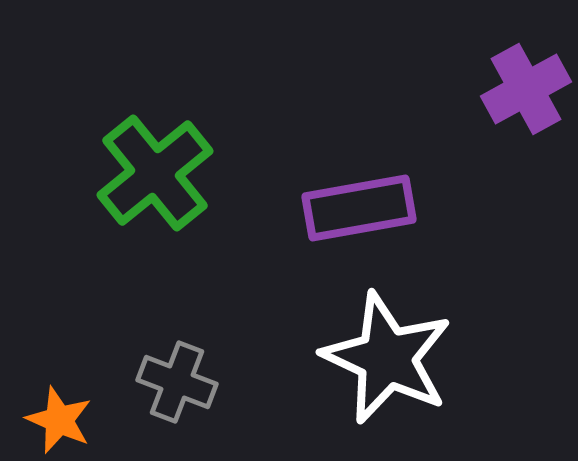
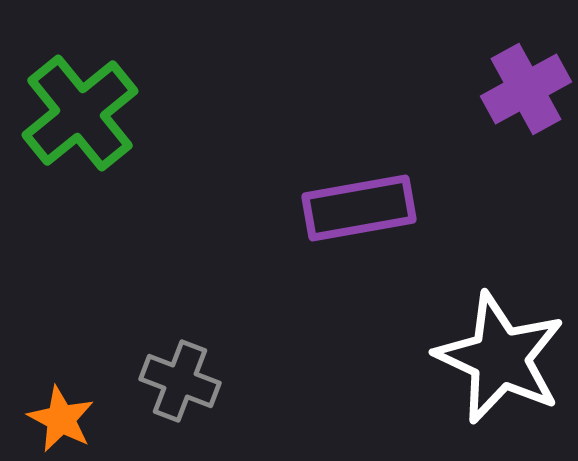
green cross: moved 75 px left, 60 px up
white star: moved 113 px right
gray cross: moved 3 px right, 1 px up
orange star: moved 2 px right, 1 px up; rotated 4 degrees clockwise
